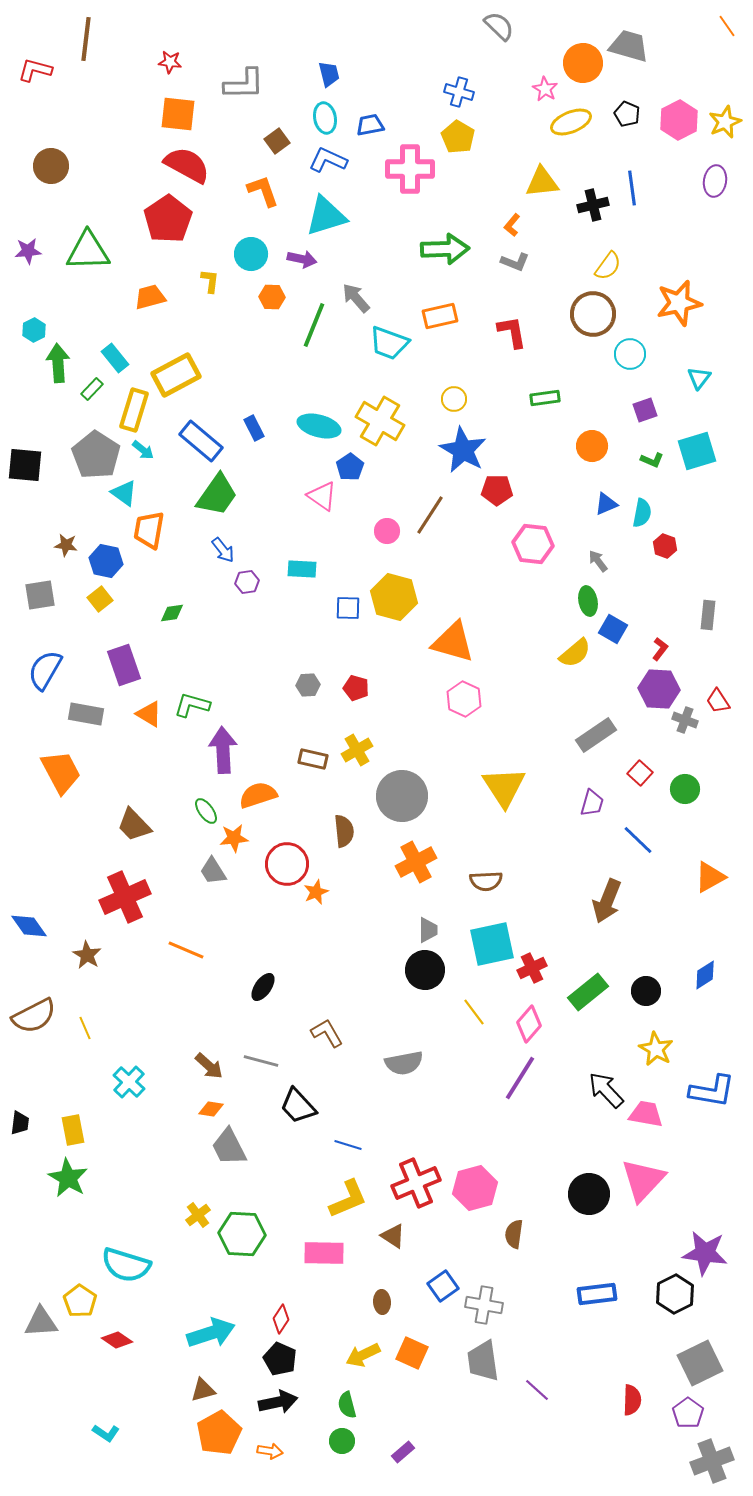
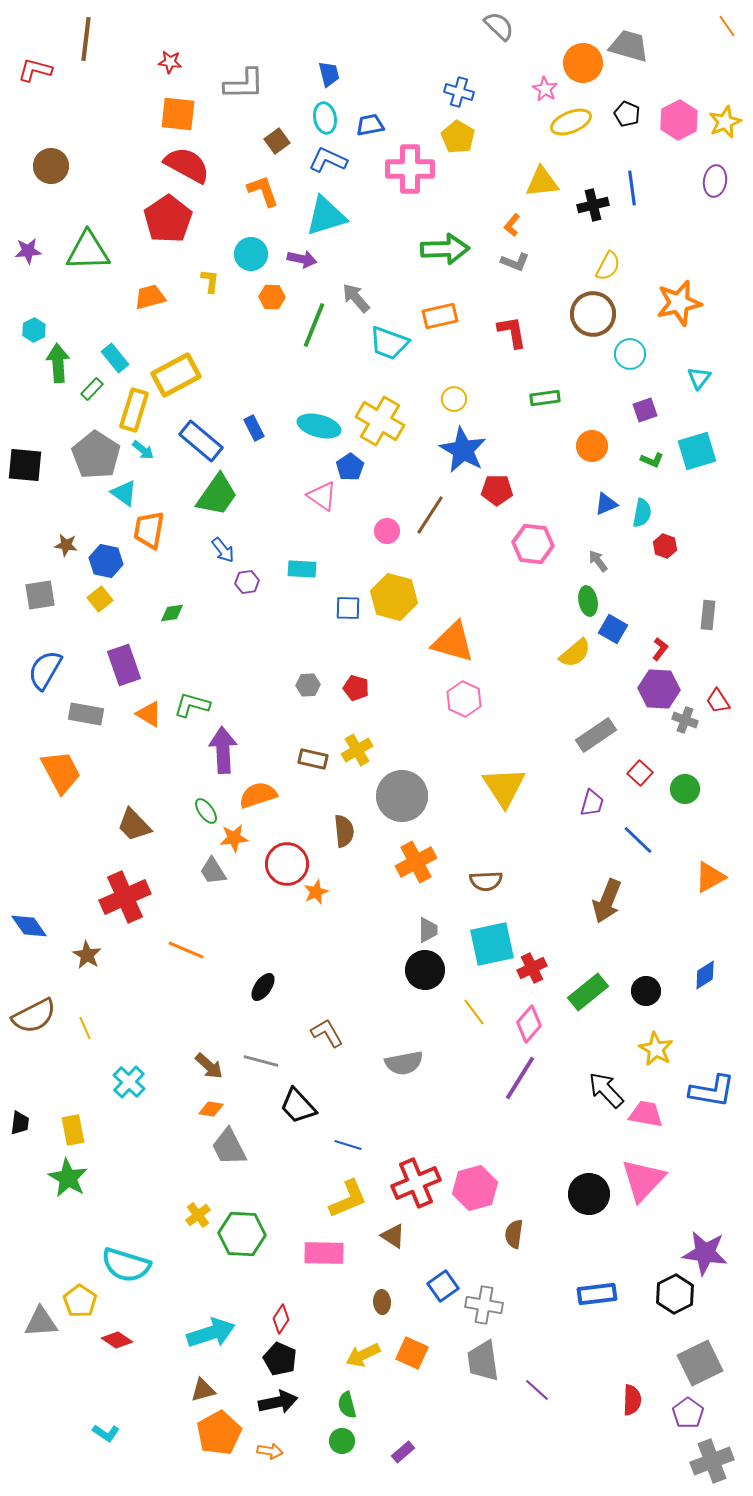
yellow semicircle at (608, 266): rotated 8 degrees counterclockwise
